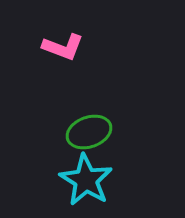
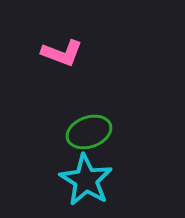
pink L-shape: moved 1 px left, 6 px down
